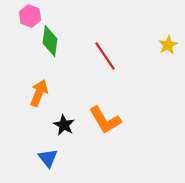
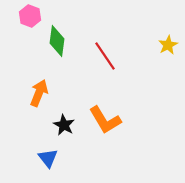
green diamond: moved 7 px right
